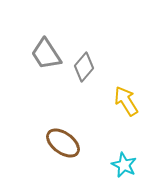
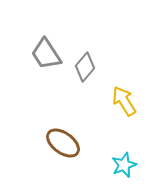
gray diamond: moved 1 px right
yellow arrow: moved 2 px left
cyan star: rotated 25 degrees clockwise
